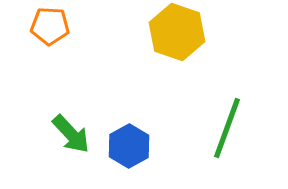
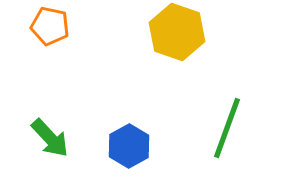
orange pentagon: rotated 9 degrees clockwise
green arrow: moved 21 px left, 4 px down
